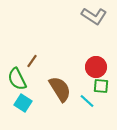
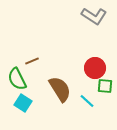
brown line: rotated 32 degrees clockwise
red circle: moved 1 px left, 1 px down
green square: moved 4 px right
